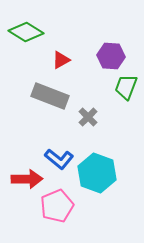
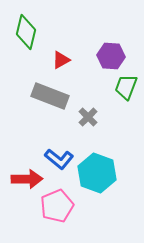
green diamond: rotated 72 degrees clockwise
